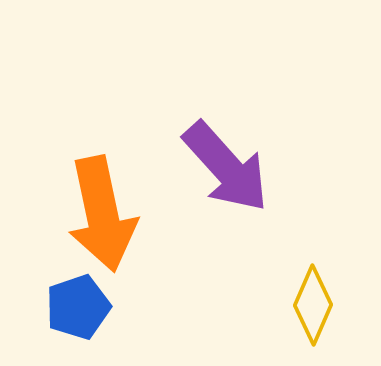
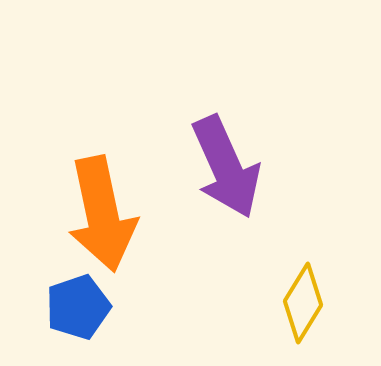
purple arrow: rotated 18 degrees clockwise
yellow diamond: moved 10 px left, 2 px up; rotated 8 degrees clockwise
